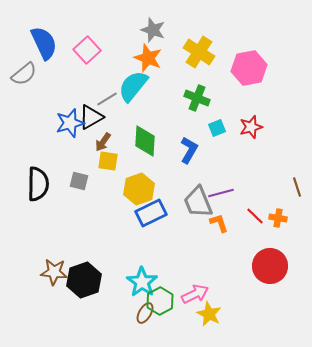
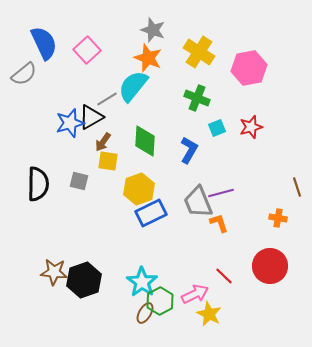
red line: moved 31 px left, 60 px down
